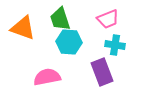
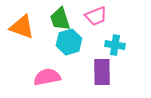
pink trapezoid: moved 12 px left, 3 px up
orange triangle: moved 1 px left, 1 px up
cyan hexagon: rotated 20 degrees counterclockwise
purple rectangle: rotated 20 degrees clockwise
